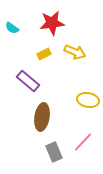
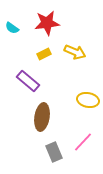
red star: moved 5 px left
